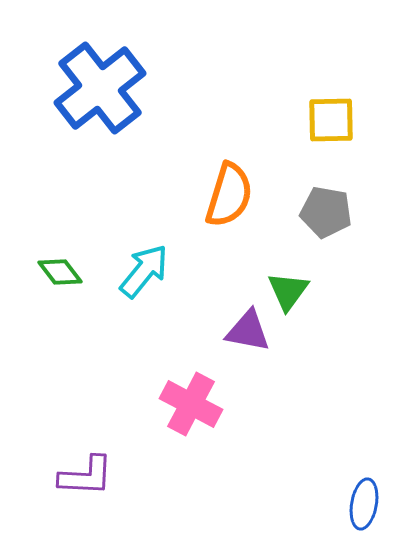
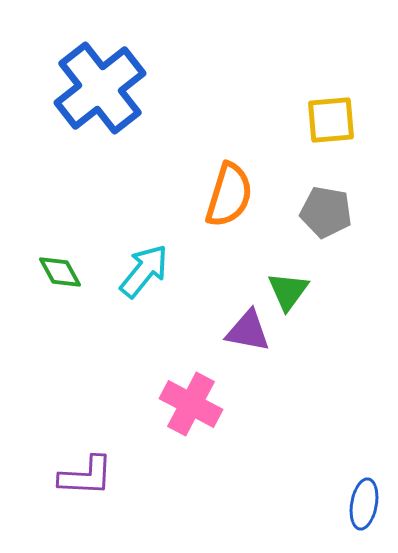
yellow square: rotated 4 degrees counterclockwise
green diamond: rotated 9 degrees clockwise
